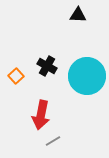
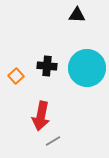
black triangle: moved 1 px left
black cross: rotated 24 degrees counterclockwise
cyan circle: moved 8 px up
red arrow: moved 1 px down
